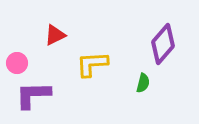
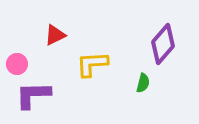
pink circle: moved 1 px down
